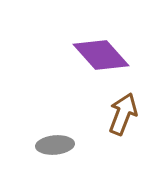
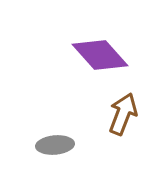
purple diamond: moved 1 px left
